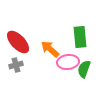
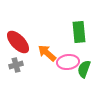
green rectangle: moved 1 px left, 5 px up
orange arrow: moved 3 px left, 4 px down
